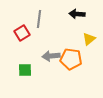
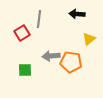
orange pentagon: moved 3 px down
